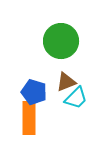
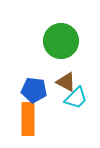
brown triangle: rotated 50 degrees clockwise
blue pentagon: moved 2 px up; rotated 10 degrees counterclockwise
orange rectangle: moved 1 px left, 1 px down
